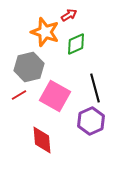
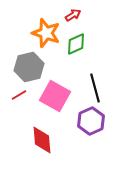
red arrow: moved 4 px right
orange star: moved 1 px right, 1 px down
